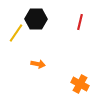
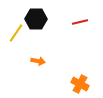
red line: rotated 63 degrees clockwise
orange arrow: moved 3 px up
